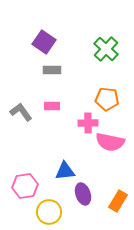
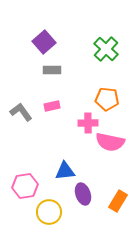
purple square: rotated 15 degrees clockwise
pink rectangle: rotated 14 degrees counterclockwise
